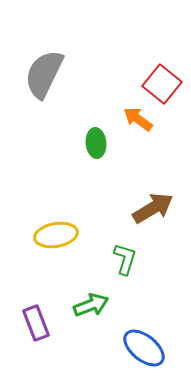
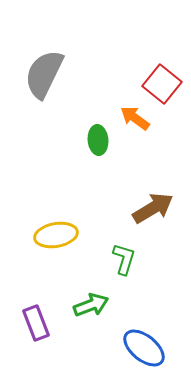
orange arrow: moved 3 px left, 1 px up
green ellipse: moved 2 px right, 3 px up
green L-shape: moved 1 px left
